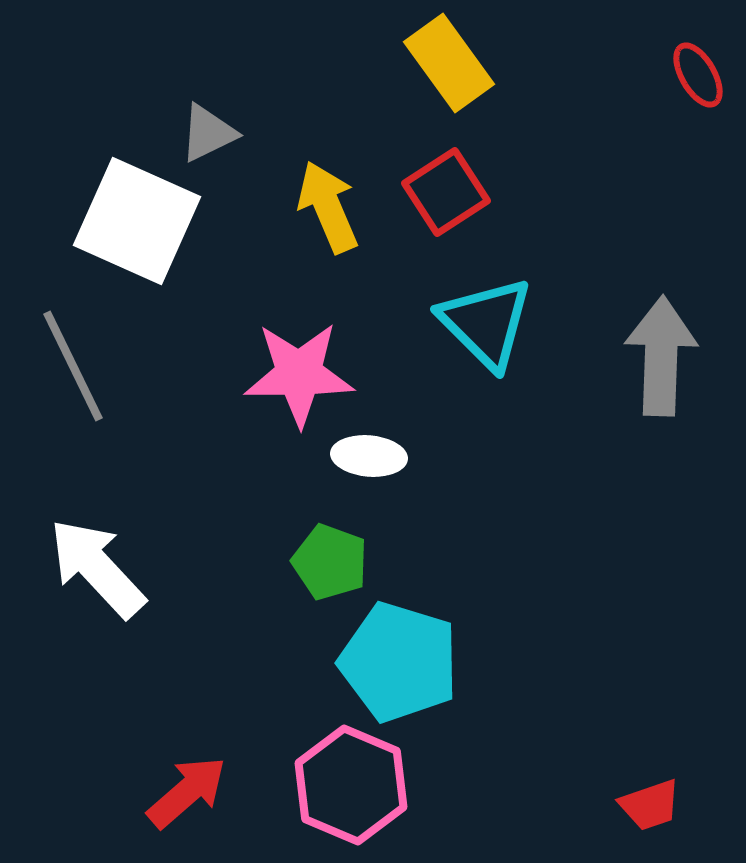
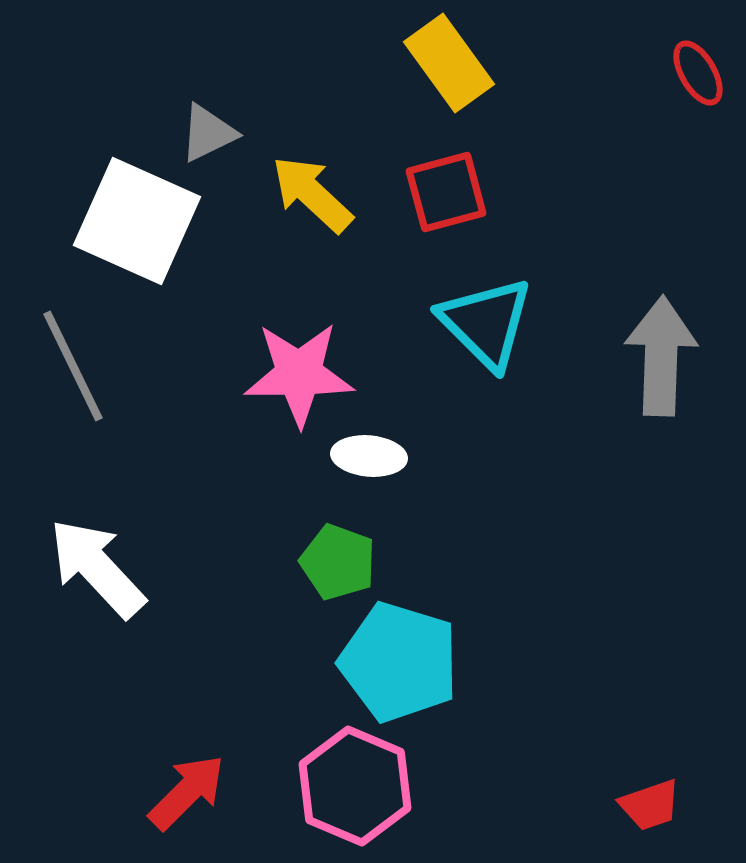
red ellipse: moved 2 px up
red square: rotated 18 degrees clockwise
yellow arrow: moved 16 px left, 13 px up; rotated 24 degrees counterclockwise
green pentagon: moved 8 px right
pink hexagon: moved 4 px right, 1 px down
red arrow: rotated 4 degrees counterclockwise
